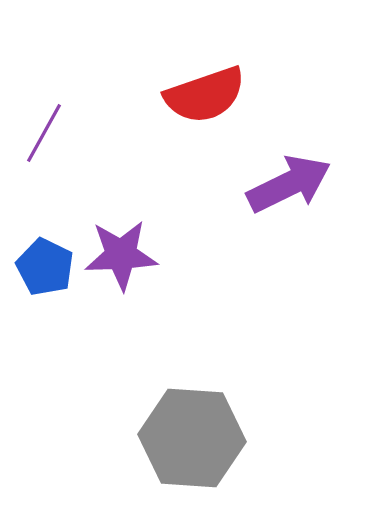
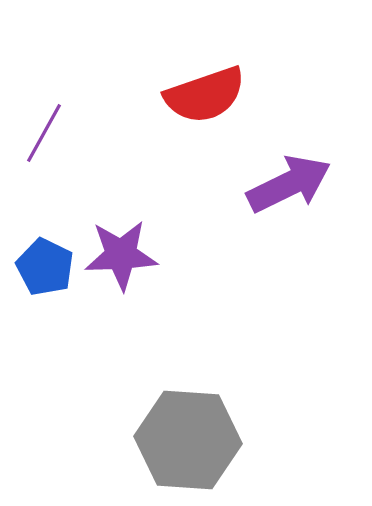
gray hexagon: moved 4 px left, 2 px down
